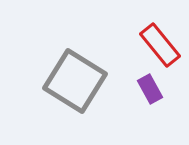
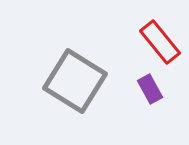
red rectangle: moved 3 px up
